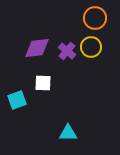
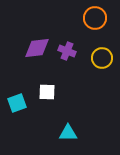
yellow circle: moved 11 px right, 11 px down
purple cross: rotated 18 degrees counterclockwise
white square: moved 4 px right, 9 px down
cyan square: moved 3 px down
